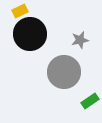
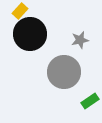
yellow rectangle: rotated 21 degrees counterclockwise
